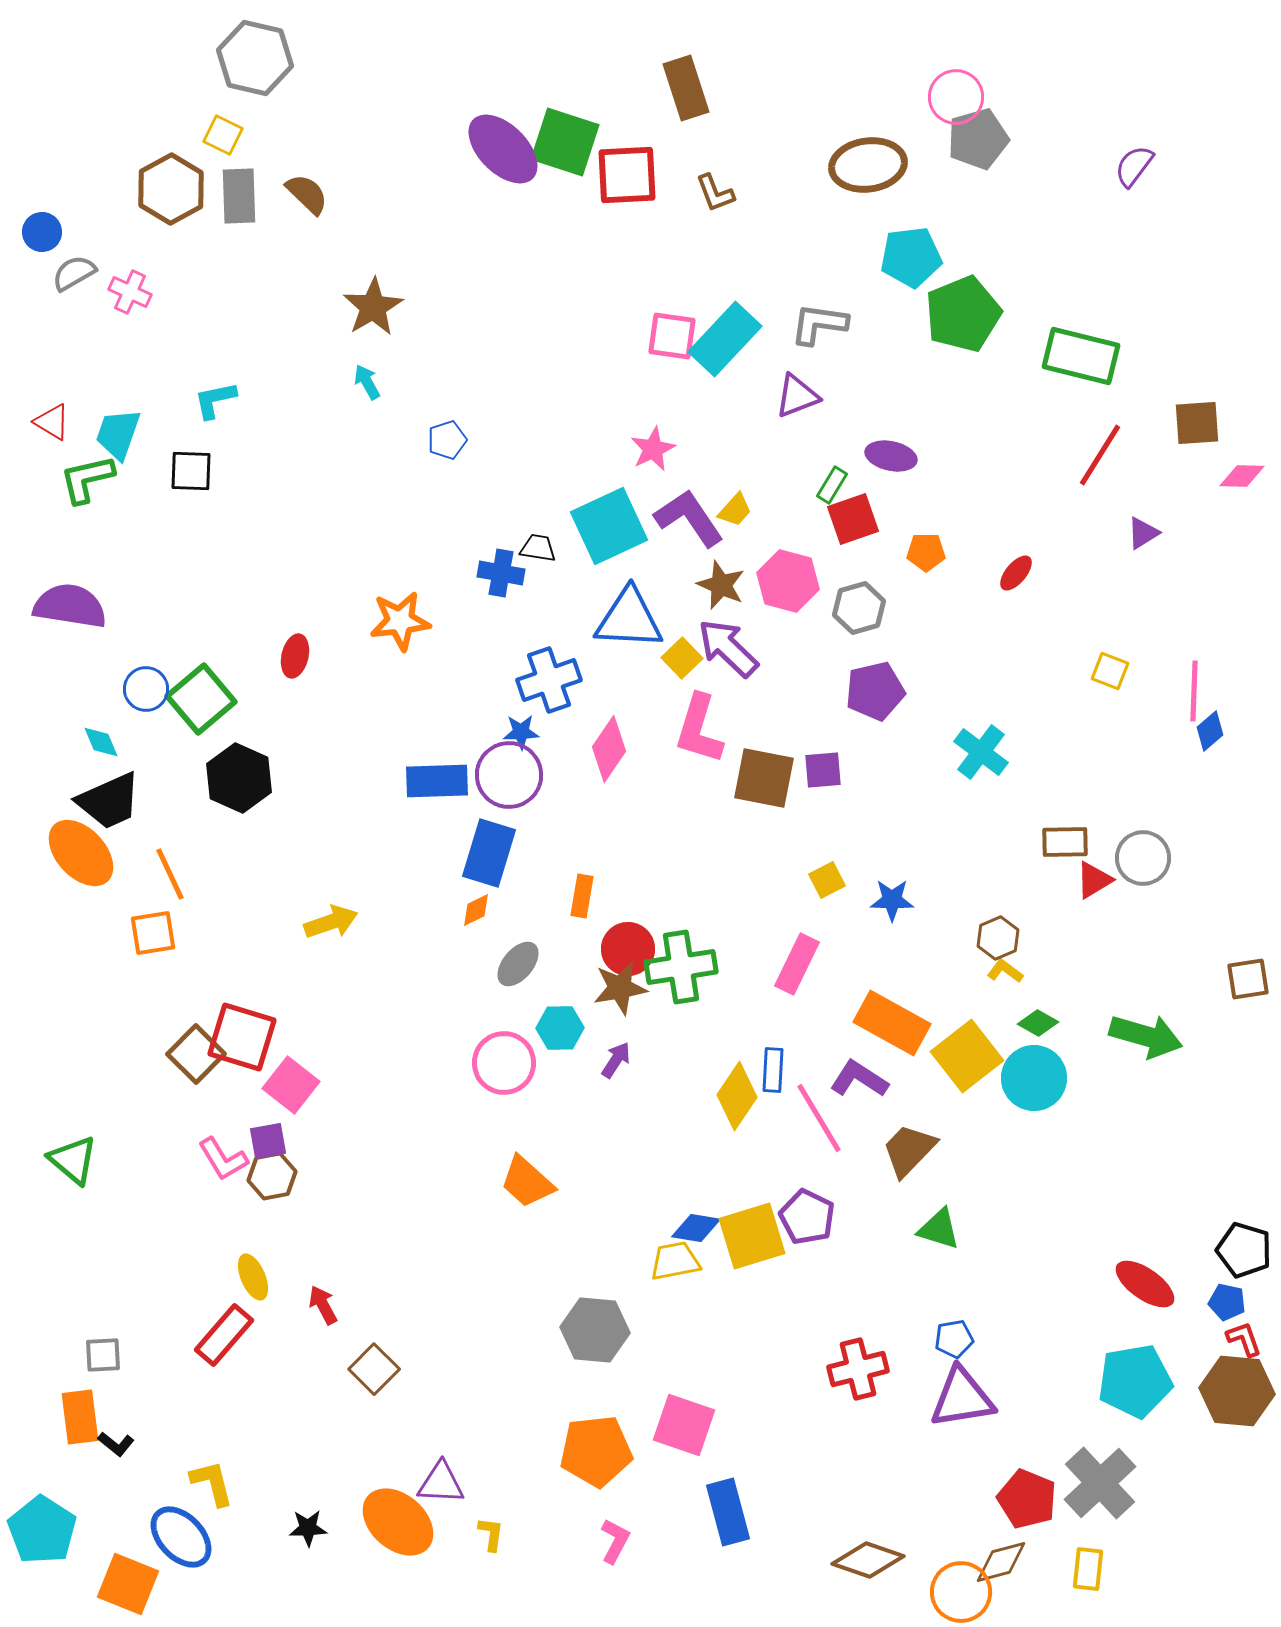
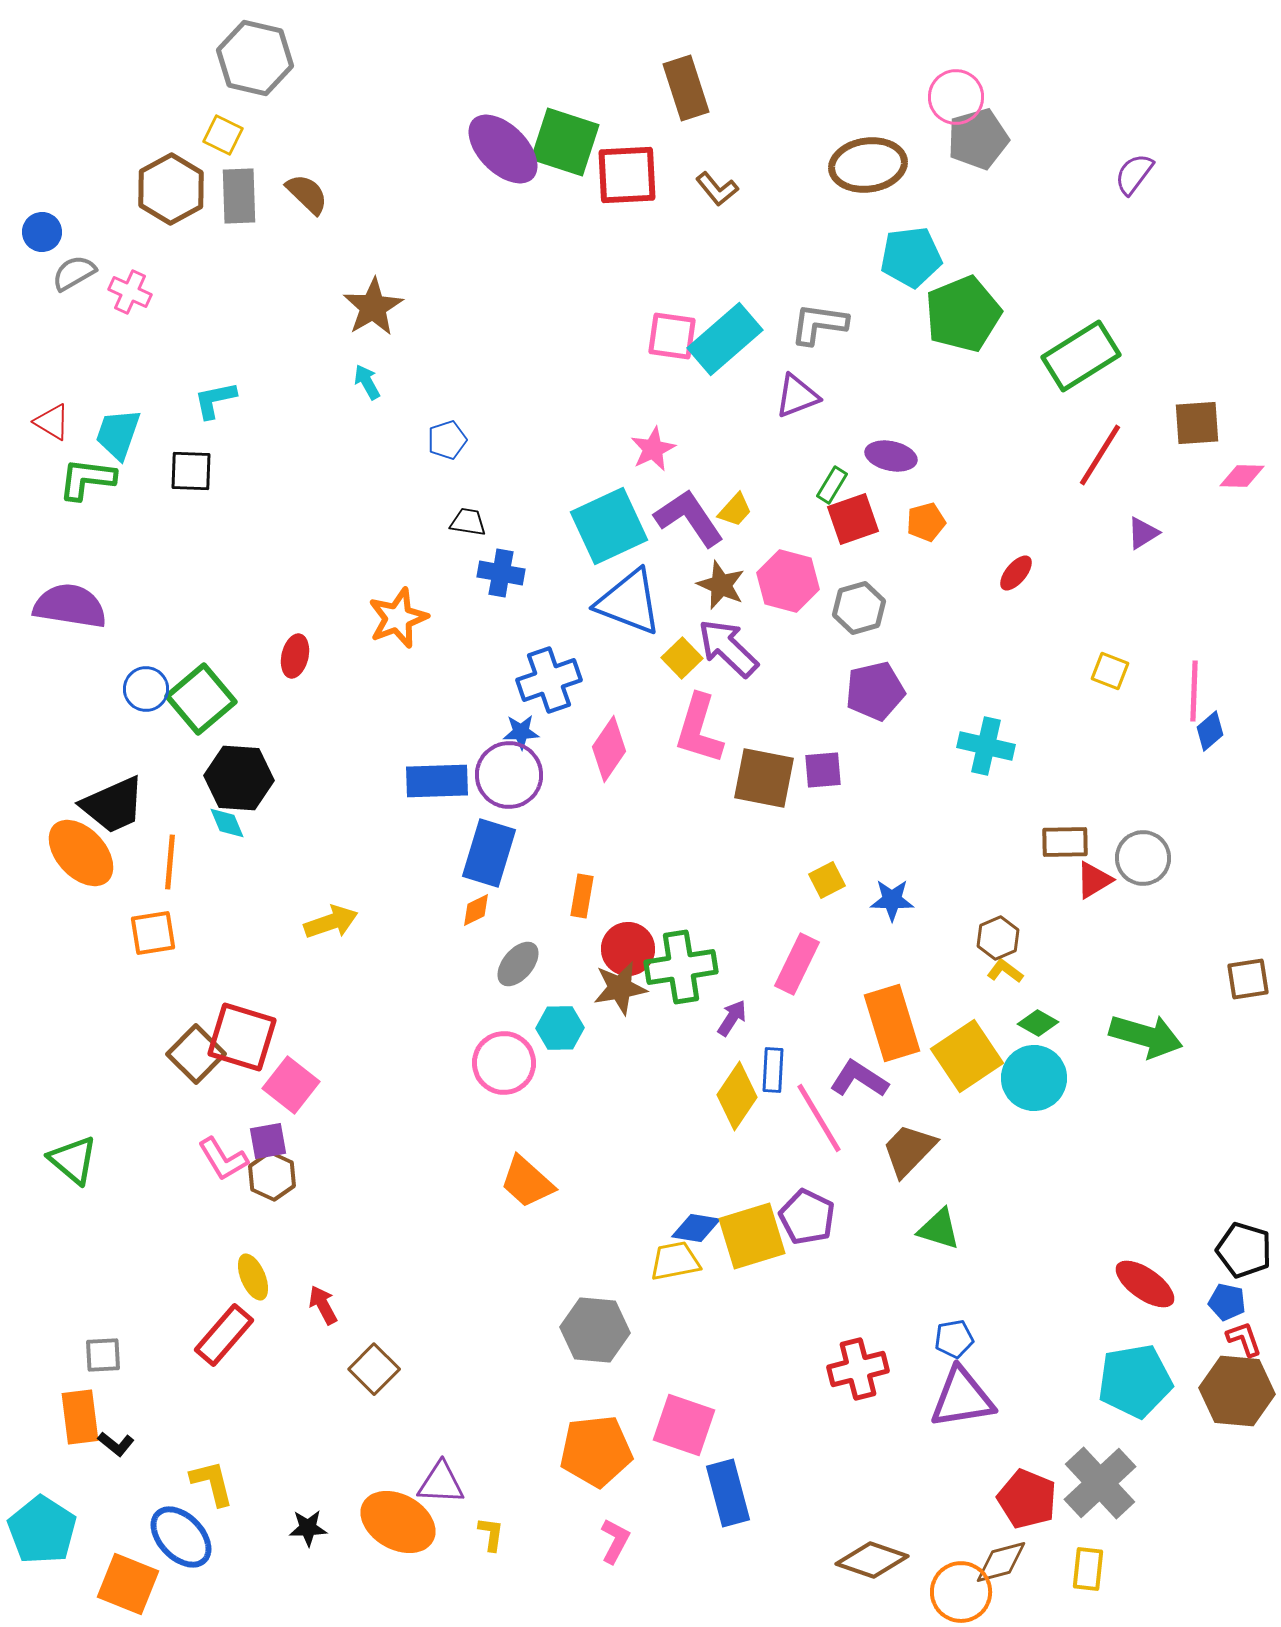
purple semicircle at (1134, 166): moved 8 px down
brown L-shape at (715, 193): moved 2 px right, 4 px up; rotated 18 degrees counterclockwise
cyan rectangle at (725, 339): rotated 6 degrees clockwise
green rectangle at (1081, 356): rotated 46 degrees counterclockwise
green L-shape at (87, 479): rotated 20 degrees clockwise
black trapezoid at (538, 548): moved 70 px left, 26 px up
orange pentagon at (926, 552): moved 30 px up; rotated 15 degrees counterclockwise
blue triangle at (629, 619): moved 17 px up; rotated 18 degrees clockwise
orange star at (400, 621): moved 2 px left, 3 px up; rotated 14 degrees counterclockwise
cyan diamond at (101, 742): moved 126 px right, 81 px down
cyan cross at (981, 752): moved 5 px right, 6 px up; rotated 24 degrees counterclockwise
black hexagon at (239, 778): rotated 20 degrees counterclockwise
black trapezoid at (109, 801): moved 4 px right, 4 px down
orange line at (170, 874): moved 12 px up; rotated 30 degrees clockwise
orange rectangle at (892, 1023): rotated 44 degrees clockwise
yellow square at (967, 1056): rotated 4 degrees clockwise
purple arrow at (616, 1060): moved 116 px right, 42 px up
brown hexagon at (272, 1176): rotated 24 degrees counterclockwise
blue rectangle at (728, 1512): moved 19 px up
orange ellipse at (398, 1522): rotated 12 degrees counterclockwise
brown diamond at (868, 1560): moved 4 px right
